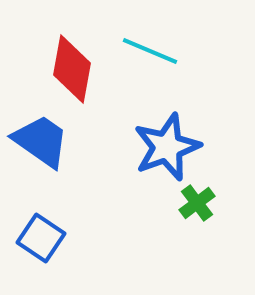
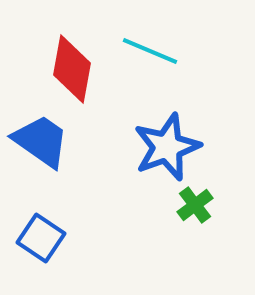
green cross: moved 2 px left, 2 px down
